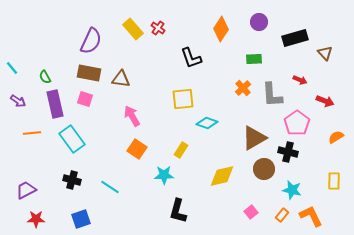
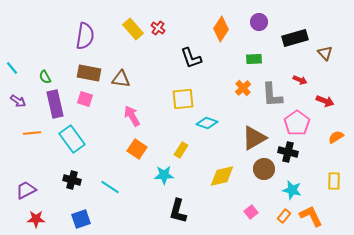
purple semicircle at (91, 41): moved 6 px left, 5 px up; rotated 16 degrees counterclockwise
orange rectangle at (282, 215): moved 2 px right, 1 px down
